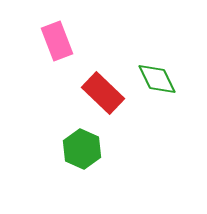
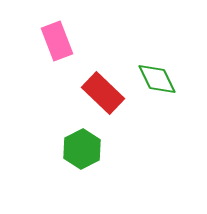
green hexagon: rotated 9 degrees clockwise
